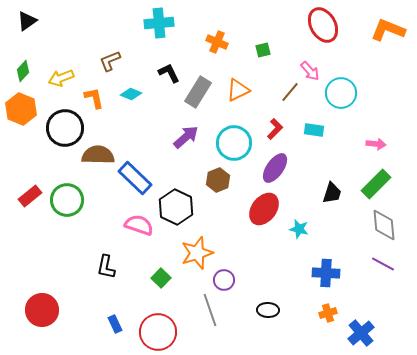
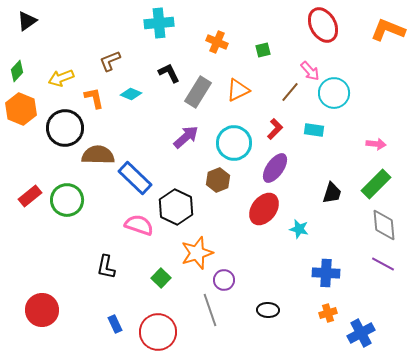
green diamond at (23, 71): moved 6 px left
cyan circle at (341, 93): moved 7 px left
blue cross at (361, 333): rotated 12 degrees clockwise
